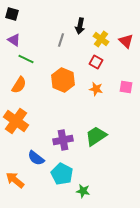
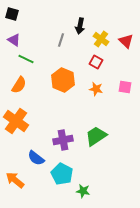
pink square: moved 1 px left
